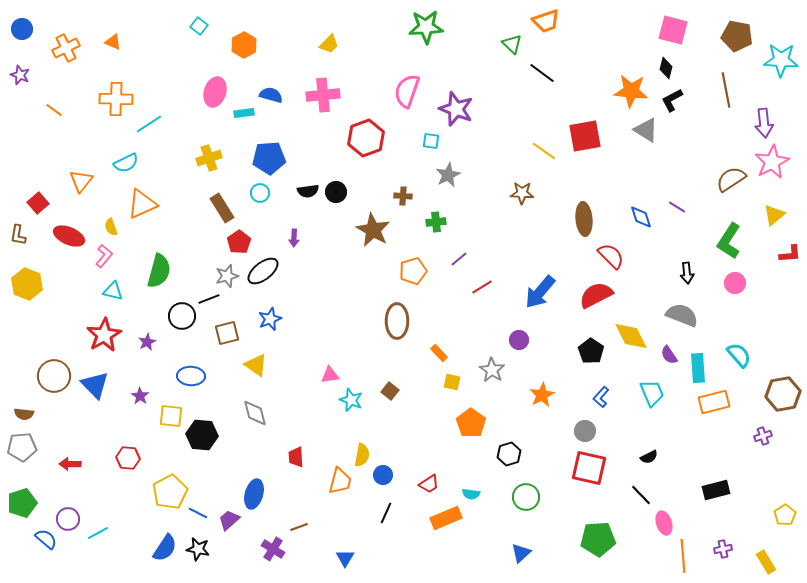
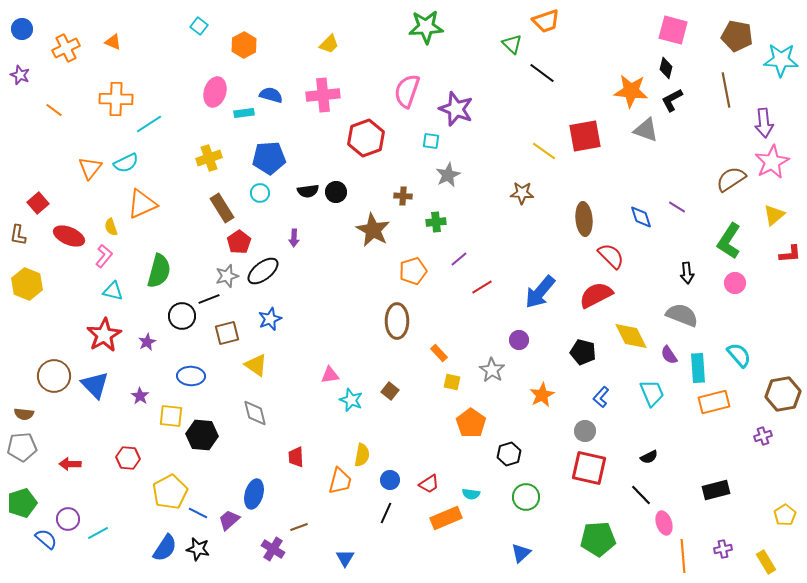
gray triangle at (646, 130): rotated 12 degrees counterclockwise
orange triangle at (81, 181): moved 9 px right, 13 px up
black pentagon at (591, 351): moved 8 px left, 1 px down; rotated 20 degrees counterclockwise
blue circle at (383, 475): moved 7 px right, 5 px down
